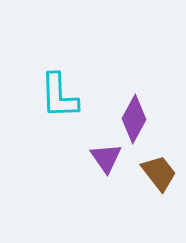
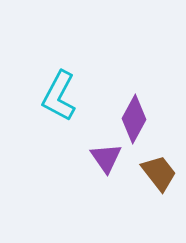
cyan L-shape: rotated 30 degrees clockwise
